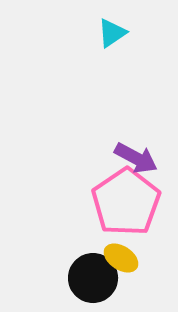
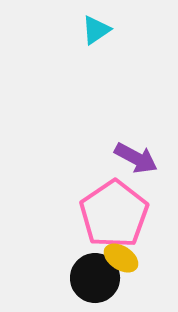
cyan triangle: moved 16 px left, 3 px up
pink pentagon: moved 12 px left, 12 px down
black circle: moved 2 px right
